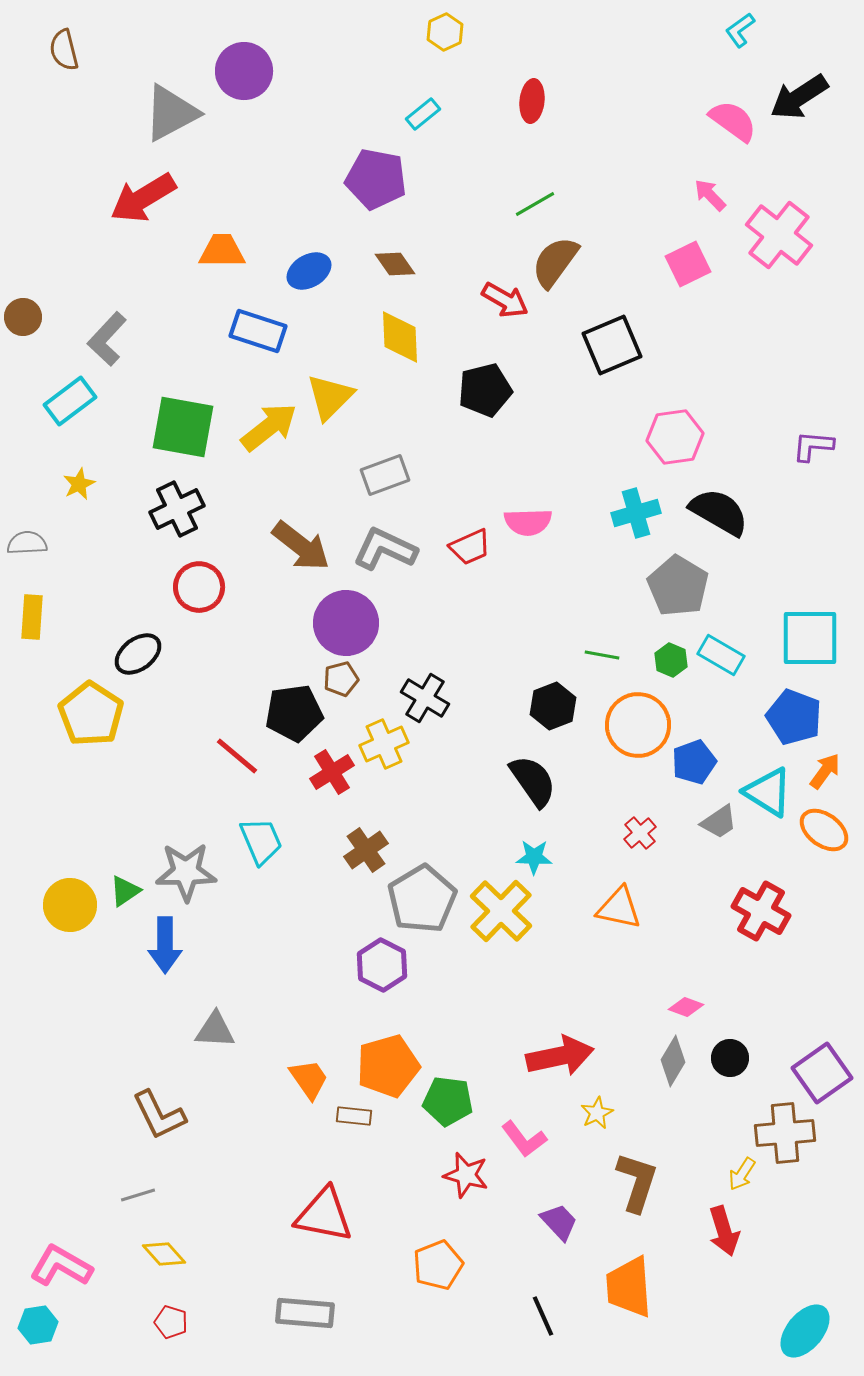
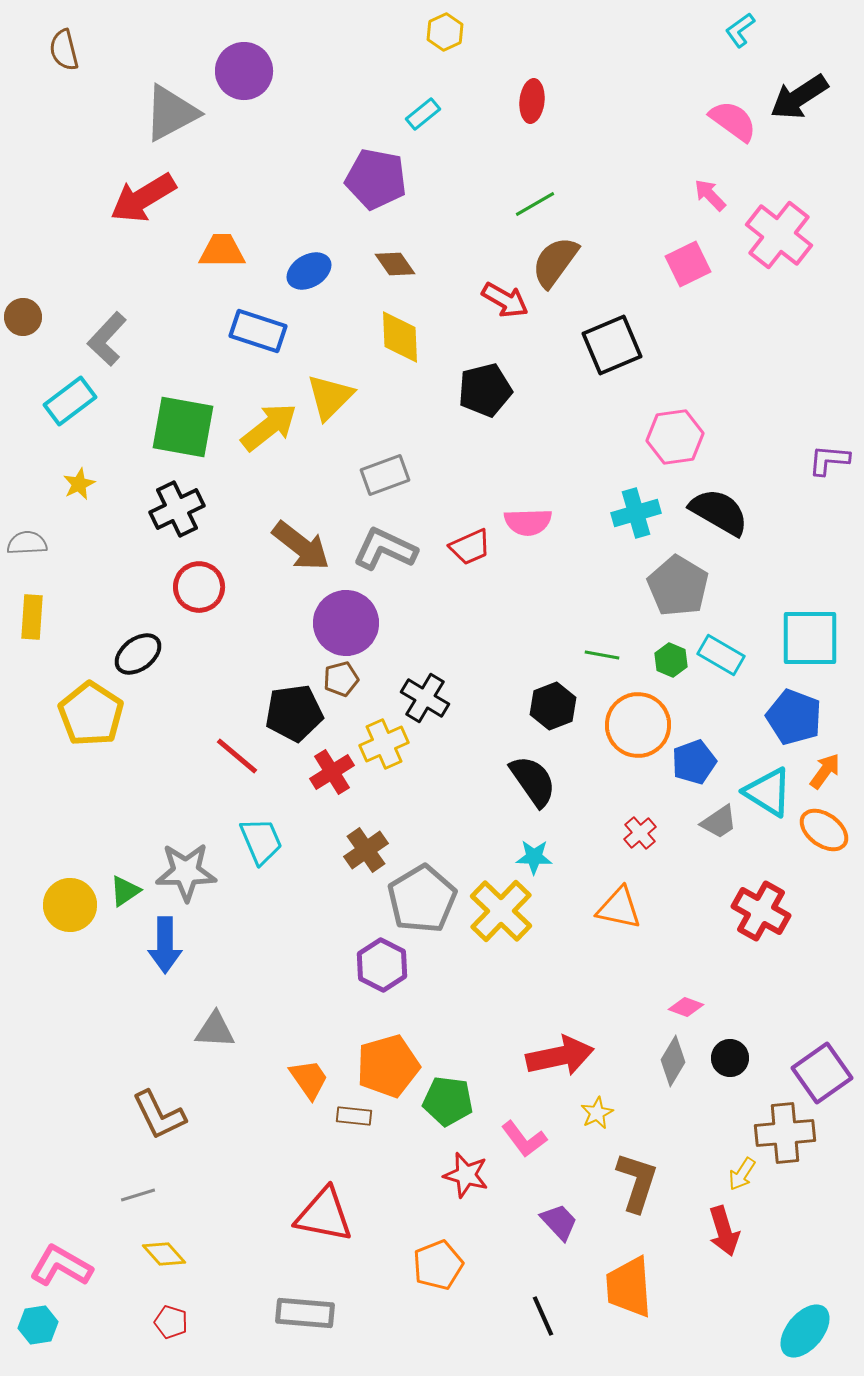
purple L-shape at (813, 446): moved 16 px right, 14 px down
